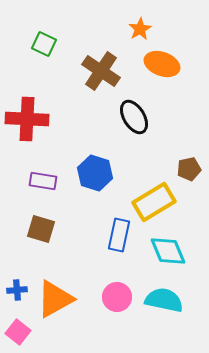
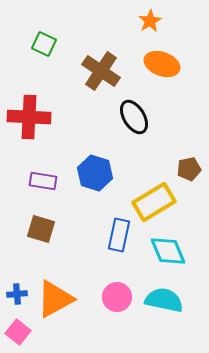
orange star: moved 10 px right, 8 px up
red cross: moved 2 px right, 2 px up
blue cross: moved 4 px down
